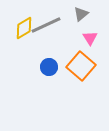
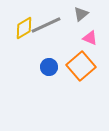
pink triangle: rotated 35 degrees counterclockwise
orange square: rotated 8 degrees clockwise
